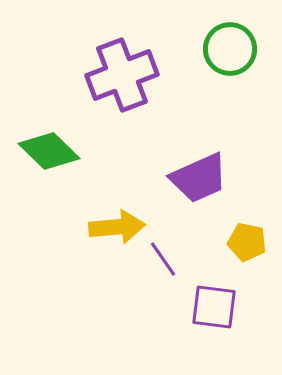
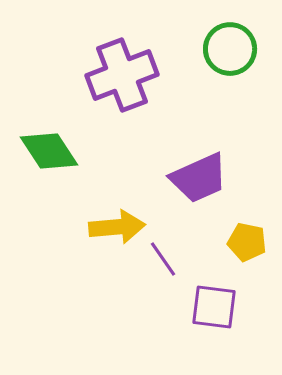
green diamond: rotated 12 degrees clockwise
